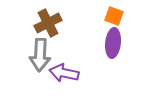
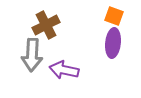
brown cross: moved 2 px left, 2 px down
gray arrow: moved 8 px left
purple arrow: moved 3 px up
